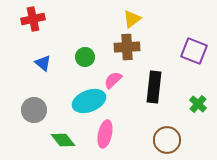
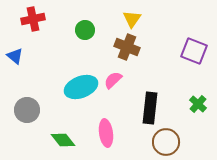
yellow triangle: rotated 18 degrees counterclockwise
brown cross: rotated 25 degrees clockwise
green circle: moved 27 px up
blue triangle: moved 28 px left, 7 px up
black rectangle: moved 4 px left, 21 px down
cyan ellipse: moved 8 px left, 14 px up
gray circle: moved 7 px left
pink ellipse: moved 1 px right, 1 px up; rotated 20 degrees counterclockwise
brown circle: moved 1 px left, 2 px down
